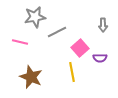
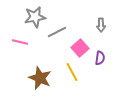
gray arrow: moved 2 px left
purple semicircle: rotated 80 degrees counterclockwise
yellow line: rotated 18 degrees counterclockwise
brown star: moved 9 px right, 1 px down
